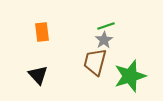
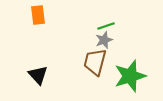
orange rectangle: moved 4 px left, 17 px up
gray star: rotated 12 degrees clockwise
